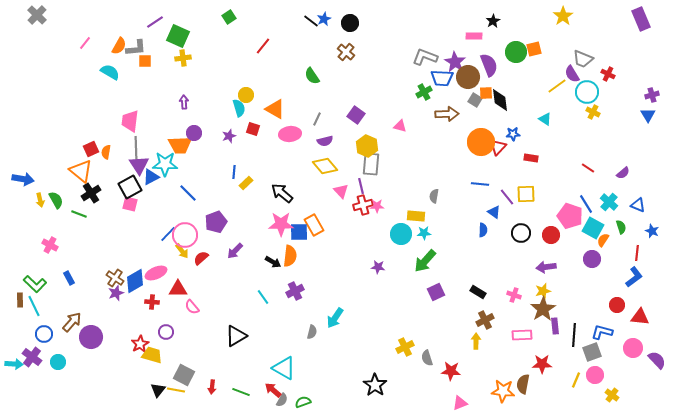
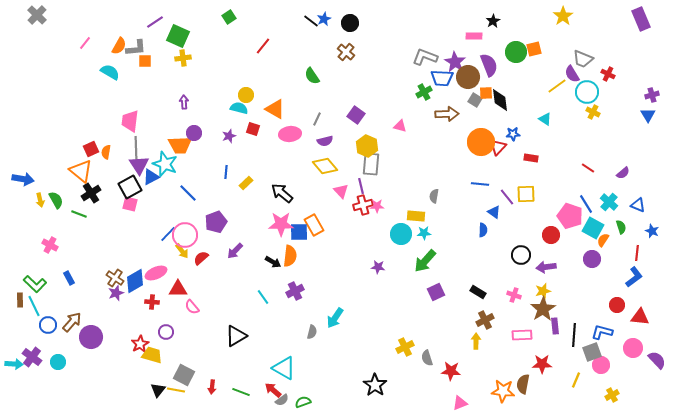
cyan semicircle at (239, 108): rotated 60 degrees counterclockwise
cyan star at (165, 164): rotated 20 degrees clockwise
blue line at (234, 172): moved 8 px left
black circle at (521, 233): moved 22 px down
blue circle at (44, 334): moved 4 px right, 9 px up
pink circle at (595, 375): moved 6 px right, 10 px up
yellow cross at (612, 395): rotated 24 degrees clockwise
gray semicircle at (282, 400): rotated 24 degrees clockwise
